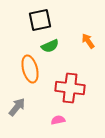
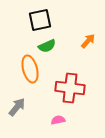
orange arrow: rotated 77 degrees clockwise
green semicircle: moved 3 px left
